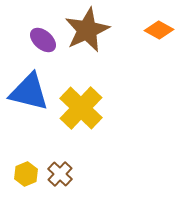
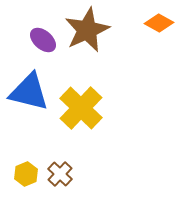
orange diamond: moved 7 px up
